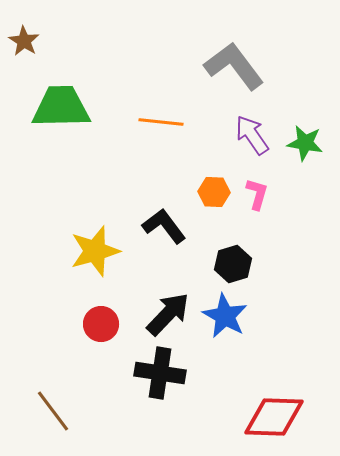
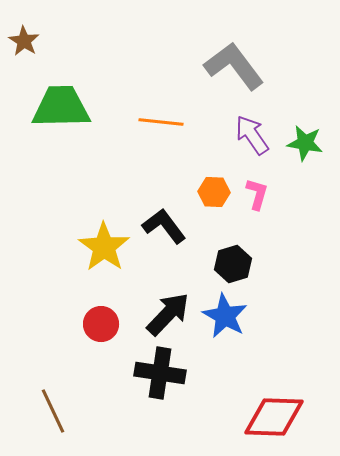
yellow star: moved 9 px right, 4 px up; rotated 21 degrees counterclockwise
brown line: rotated 12 degrees clockwise
